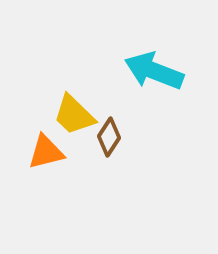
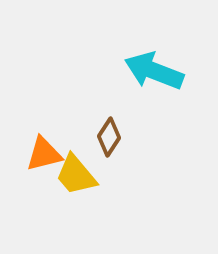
yellow trapezoid: moved 2 px right, 60 px down; rotated 6 degrees clockwise
orange triangle: moved 2 px left, 2 px down
